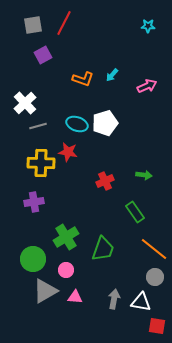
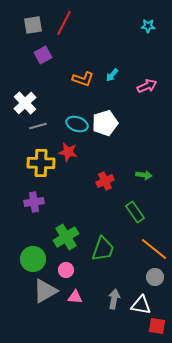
white triangle: moved 3 px down
